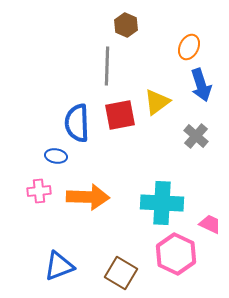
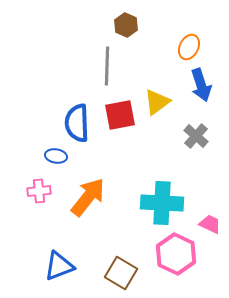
orange arrow: rotated 54 degrees counterclockwise
